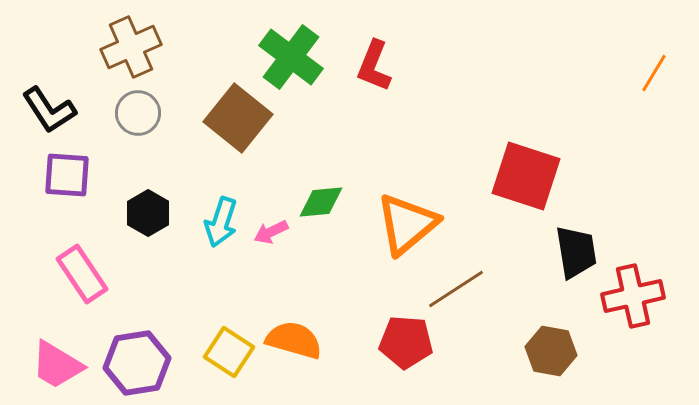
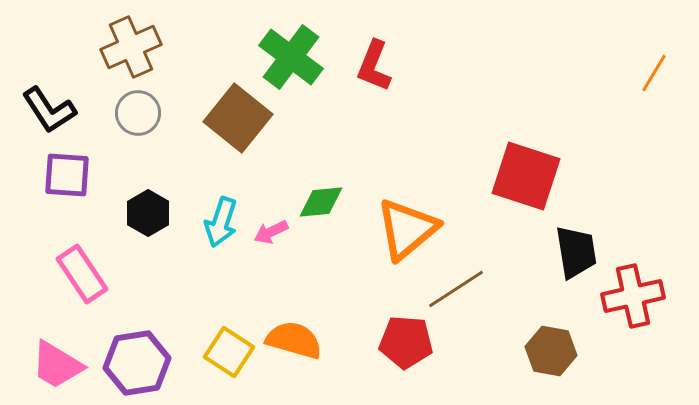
orange triangle: moved 5 px down
